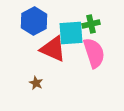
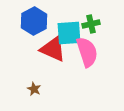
cyan square: moved 2 px left
pink semicircle: moved 7 px left, 1 px up
brown star: moved 2 px left, 6 px down
